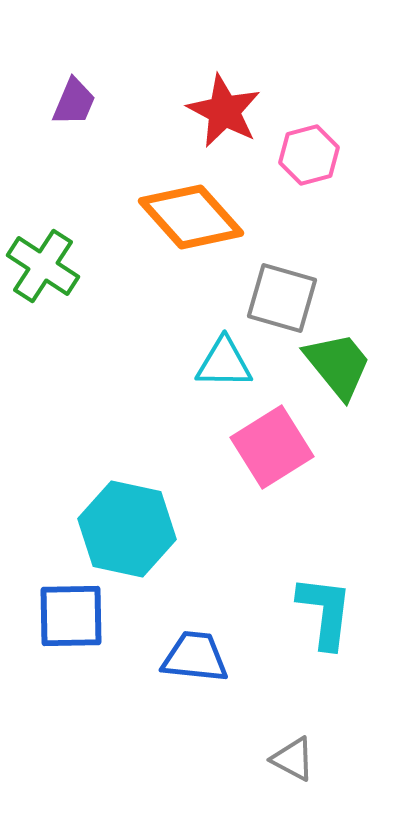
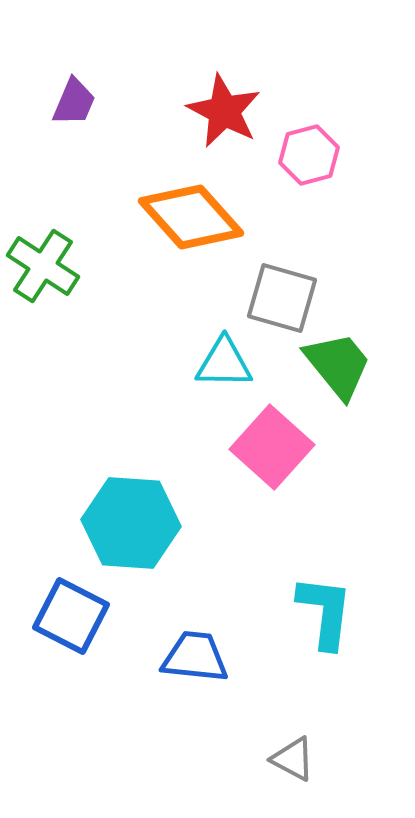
pink square: rotated 16 degrees counterclockwise
cyan hexagon: moved 4 px right, 6 px up; rotated 8 degrees counterclockwise
blue square: rotated 28 degrees clockwise
